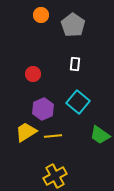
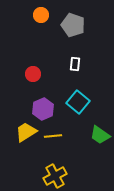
gray pentagon: rotated 15 degrees counterclockwise
